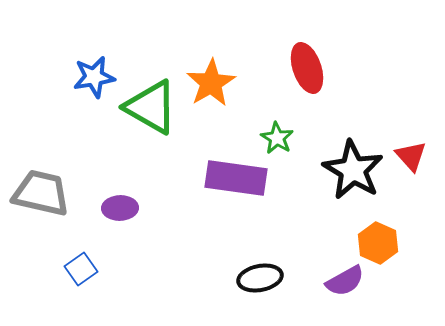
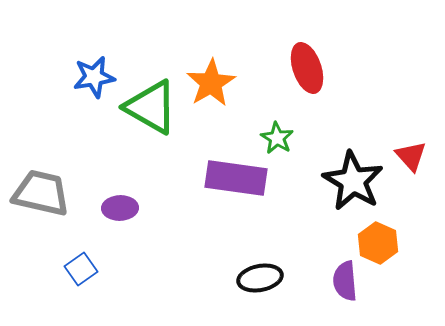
black star: moved 11 px down
purple semicircle: rotated 114 degrees clockwise
